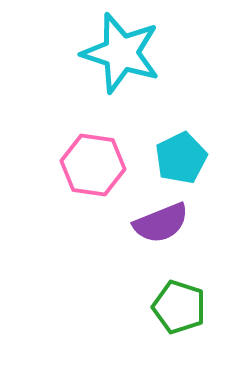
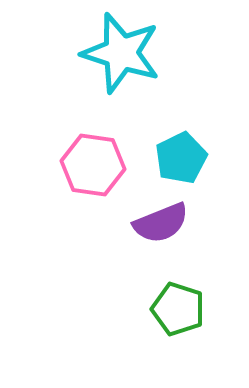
green pentagon: moved 1 px left, 2 px down
